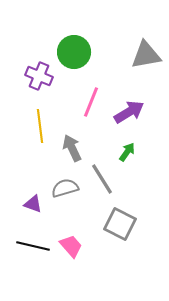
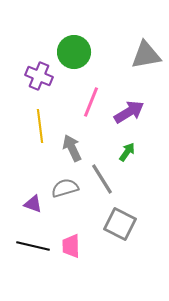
pink trapezoid: rotated 140 degrees counterclockwise
